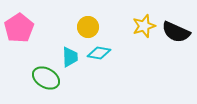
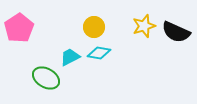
yellow circle: moved 6 px right
cyan trapezoid: rotated 115 degrees counterclockwise
